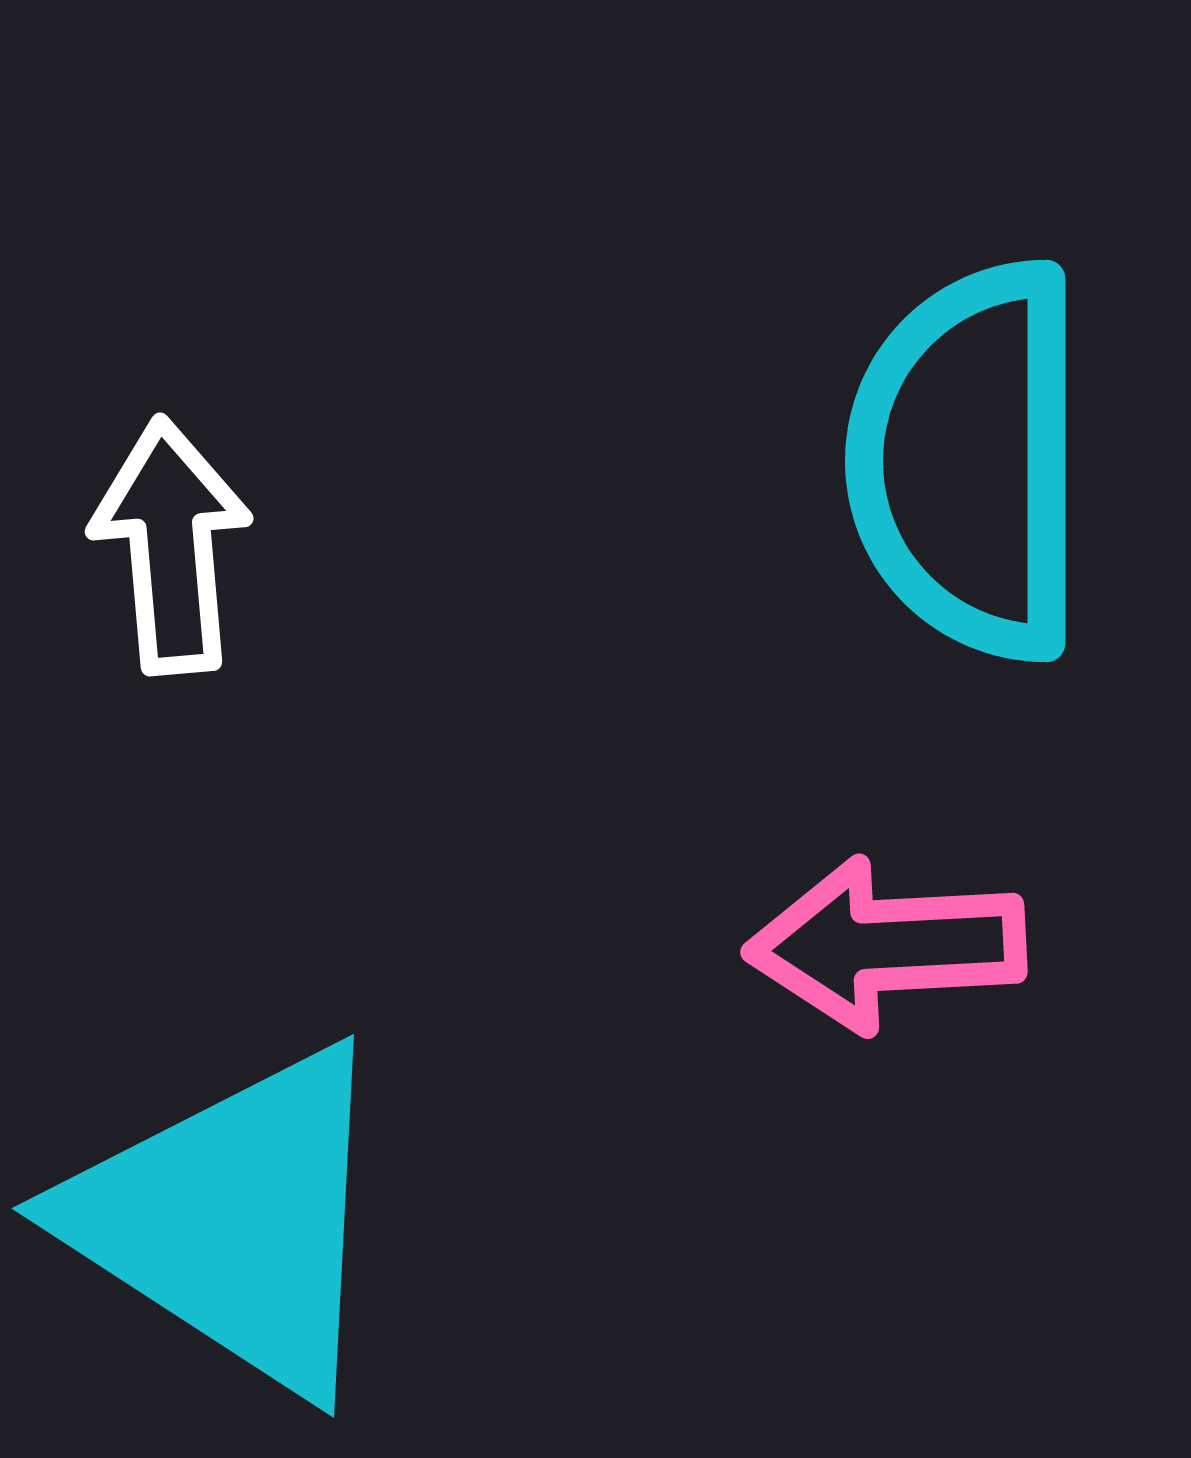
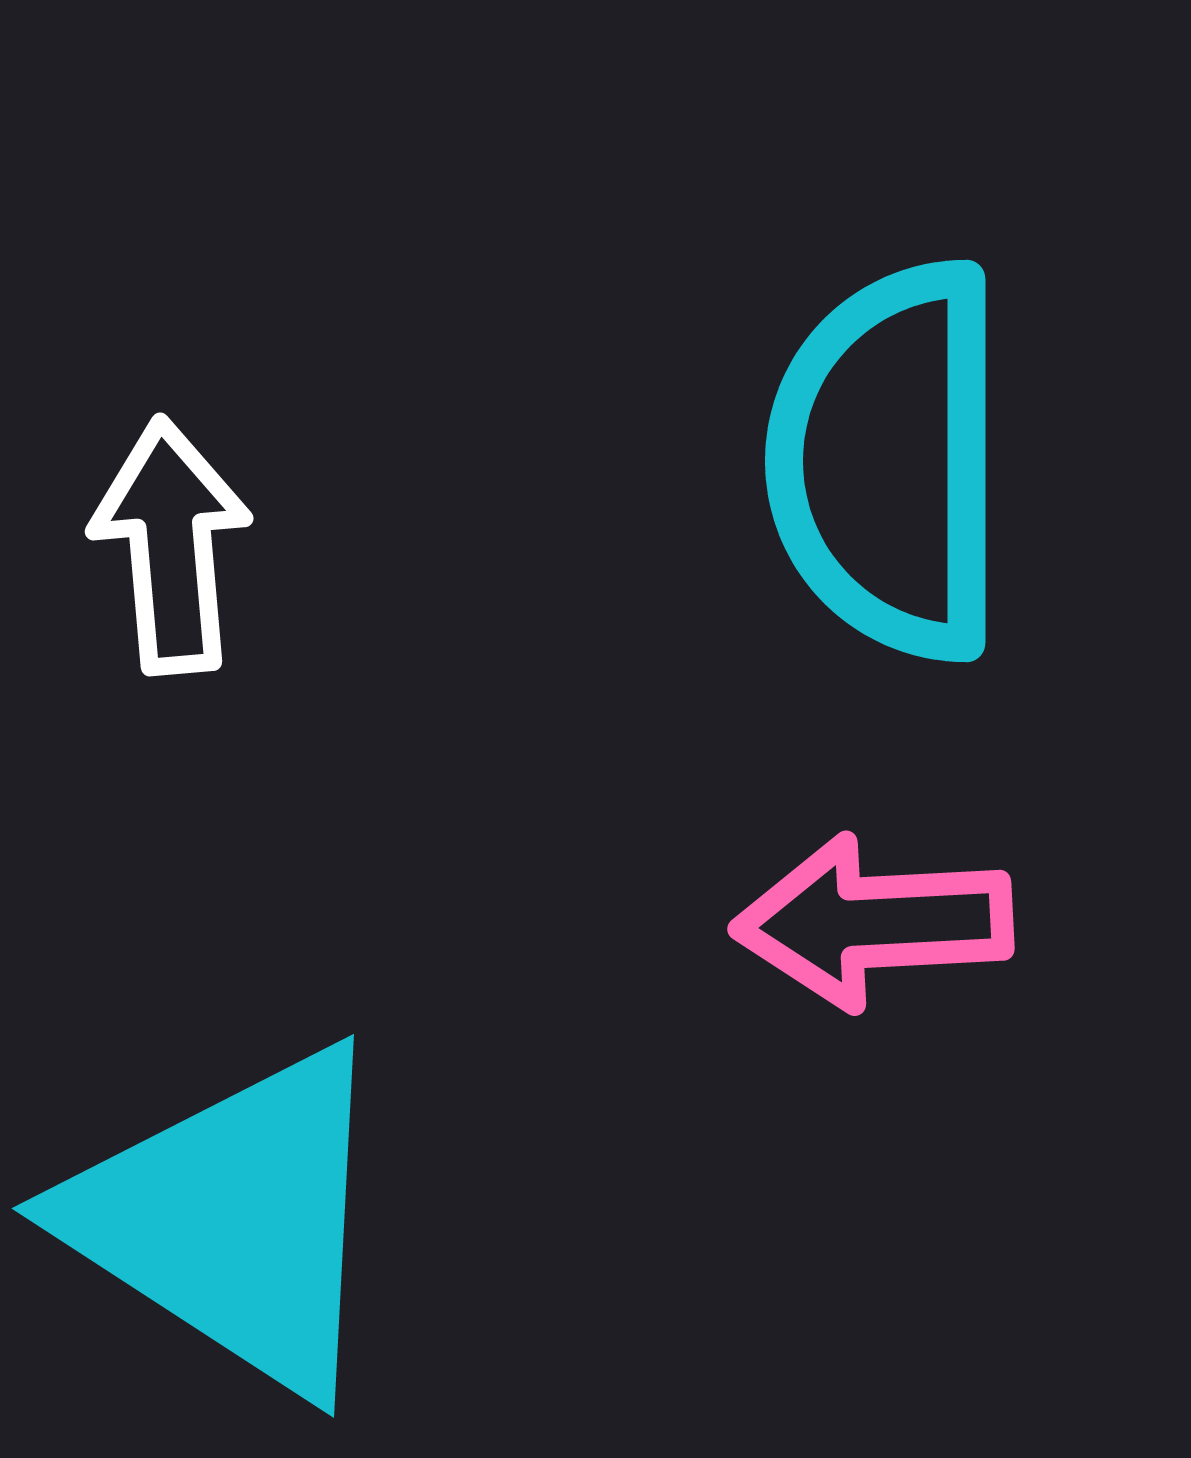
cyan semicircle: moved 80 px left
pink arrow: moved 13 px left, 23 px up
